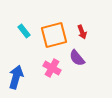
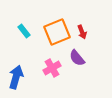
orange square: moved 3 px right, 3 px up; rotated 8 degrees counterclockwise
pink cross: rotated 30 degrees clockwise
